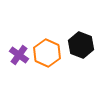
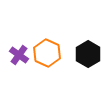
black hexagon: moved 7 px right, 9 px down; rotated 10 degrees clockwise
